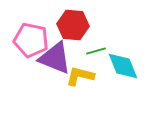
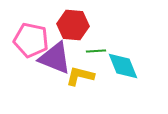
green line: rotated 12 degrees clockwise
